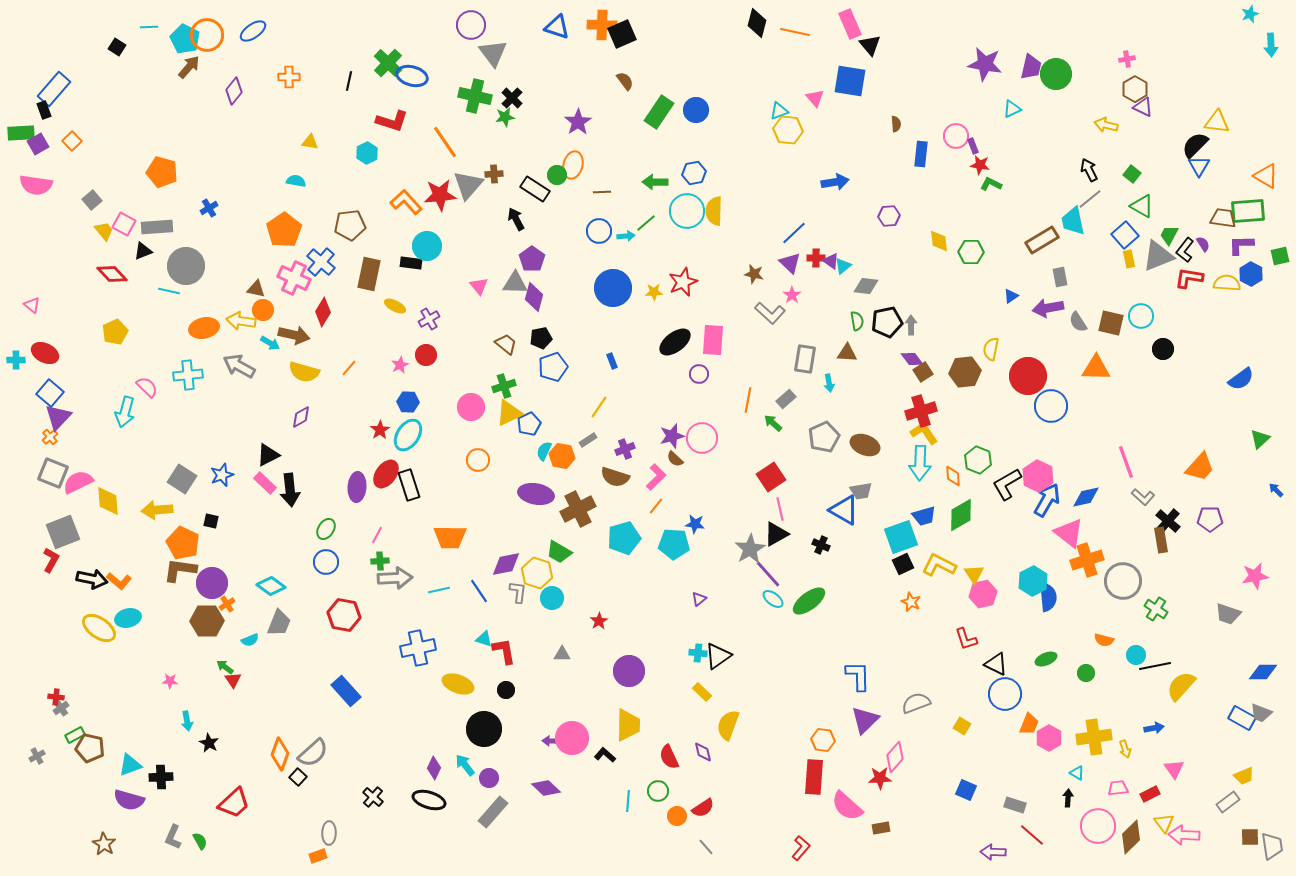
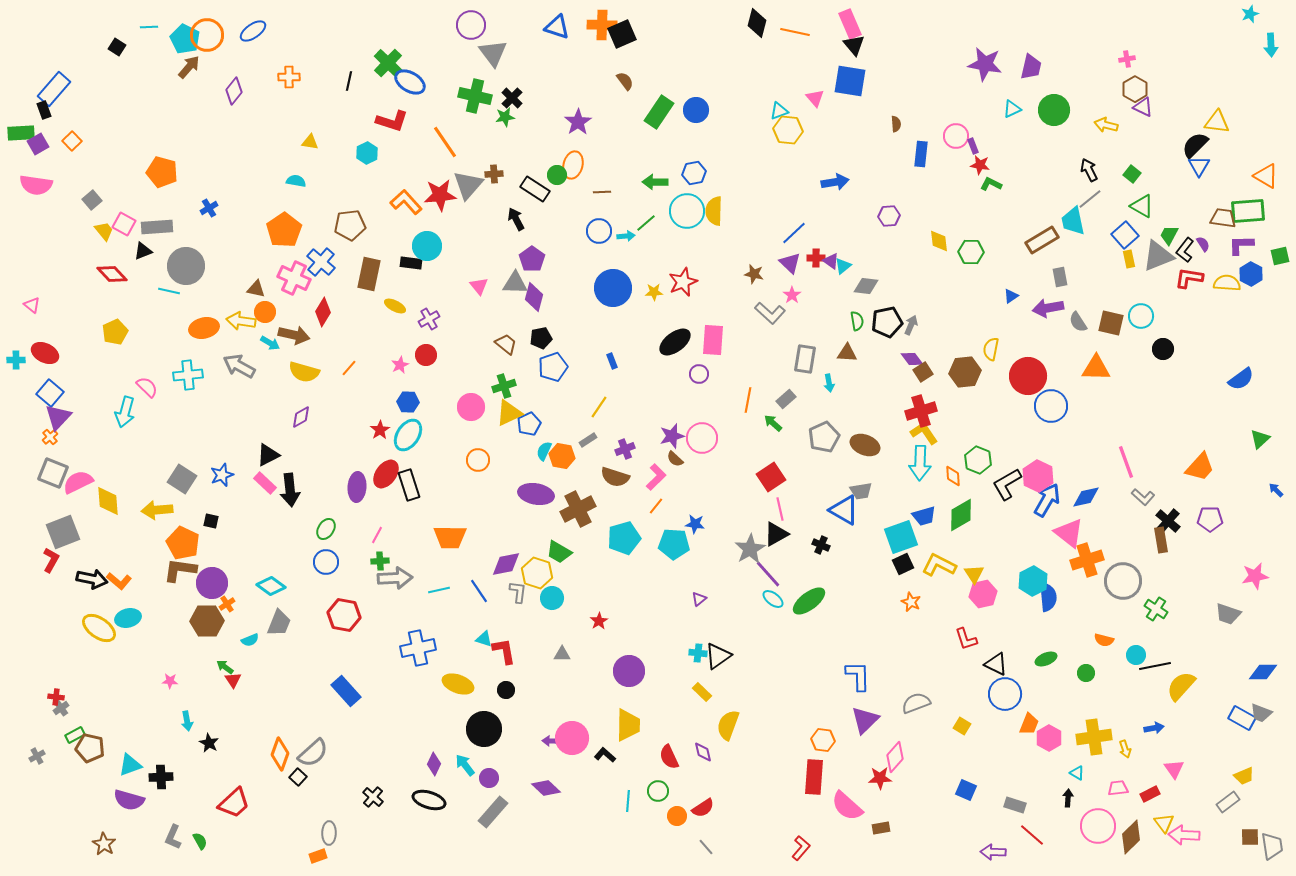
black triangle at (870, 45): moved 16 px left
green circle at (1056, 74): moved 2 px left, 36 px down
blue ellipse at (412, 76): moved 2 px left, 6 px down; rotated 16 degrees clockwise
orange circle at (263, 310): moved 2 px right, 2 px down
gray arrow at (911, 325): rotated 24 degrees clockwise
purple diamond at (434, 768): moved 4 px up
